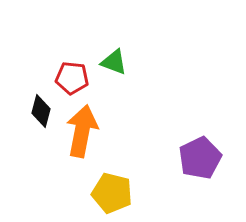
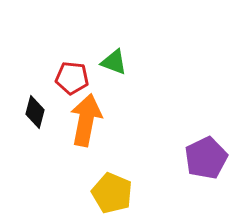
black diamond: moved 6 px left, 1 px down
orange arrow: moved 4 px right, 11 px up
purple pentagon: moved 6 px right
yellow pentagon: rotated 9 degrees clockwise
